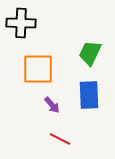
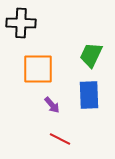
green trapezoid: moved 1 px right, 2 px down
